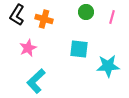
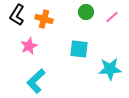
pink line: rotated 32 degrees clockwise
pink star: moved 1 px right, 2 px up
cyan star: moved 2 px right, 3 px down
